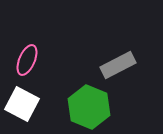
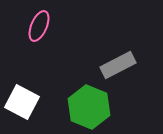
pink ellipse: moved 12 px right, 34 px up
white square: moved 2 px up
